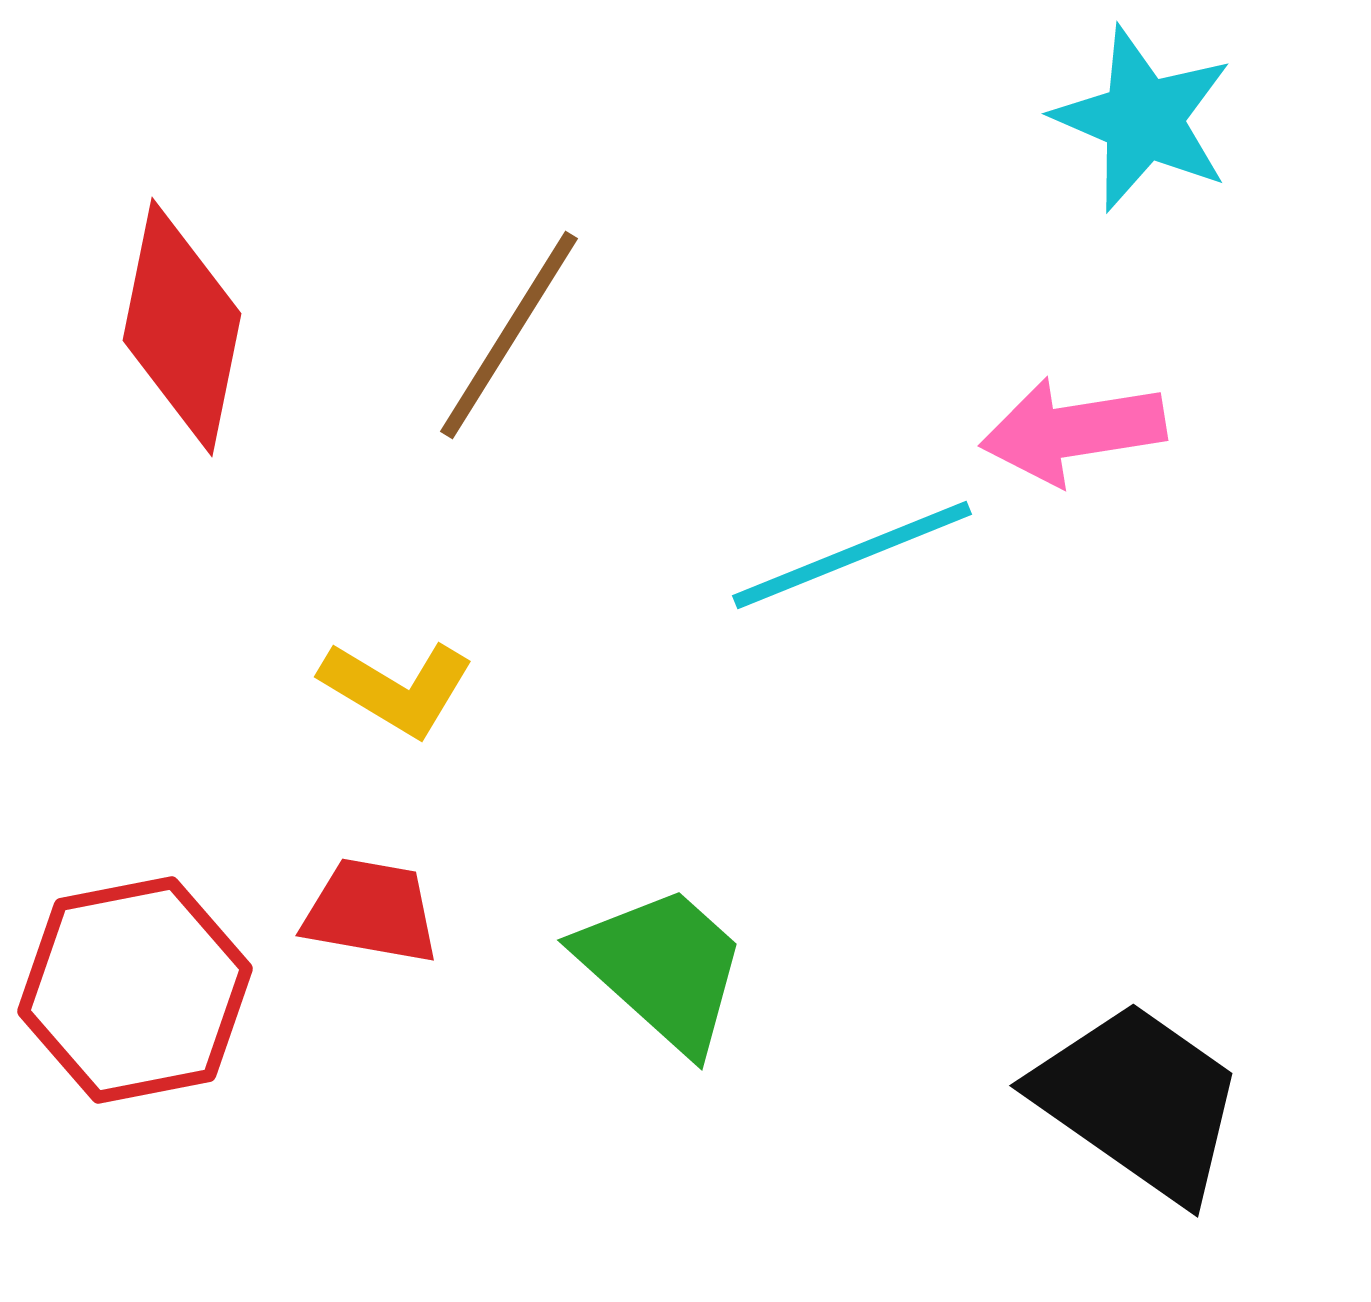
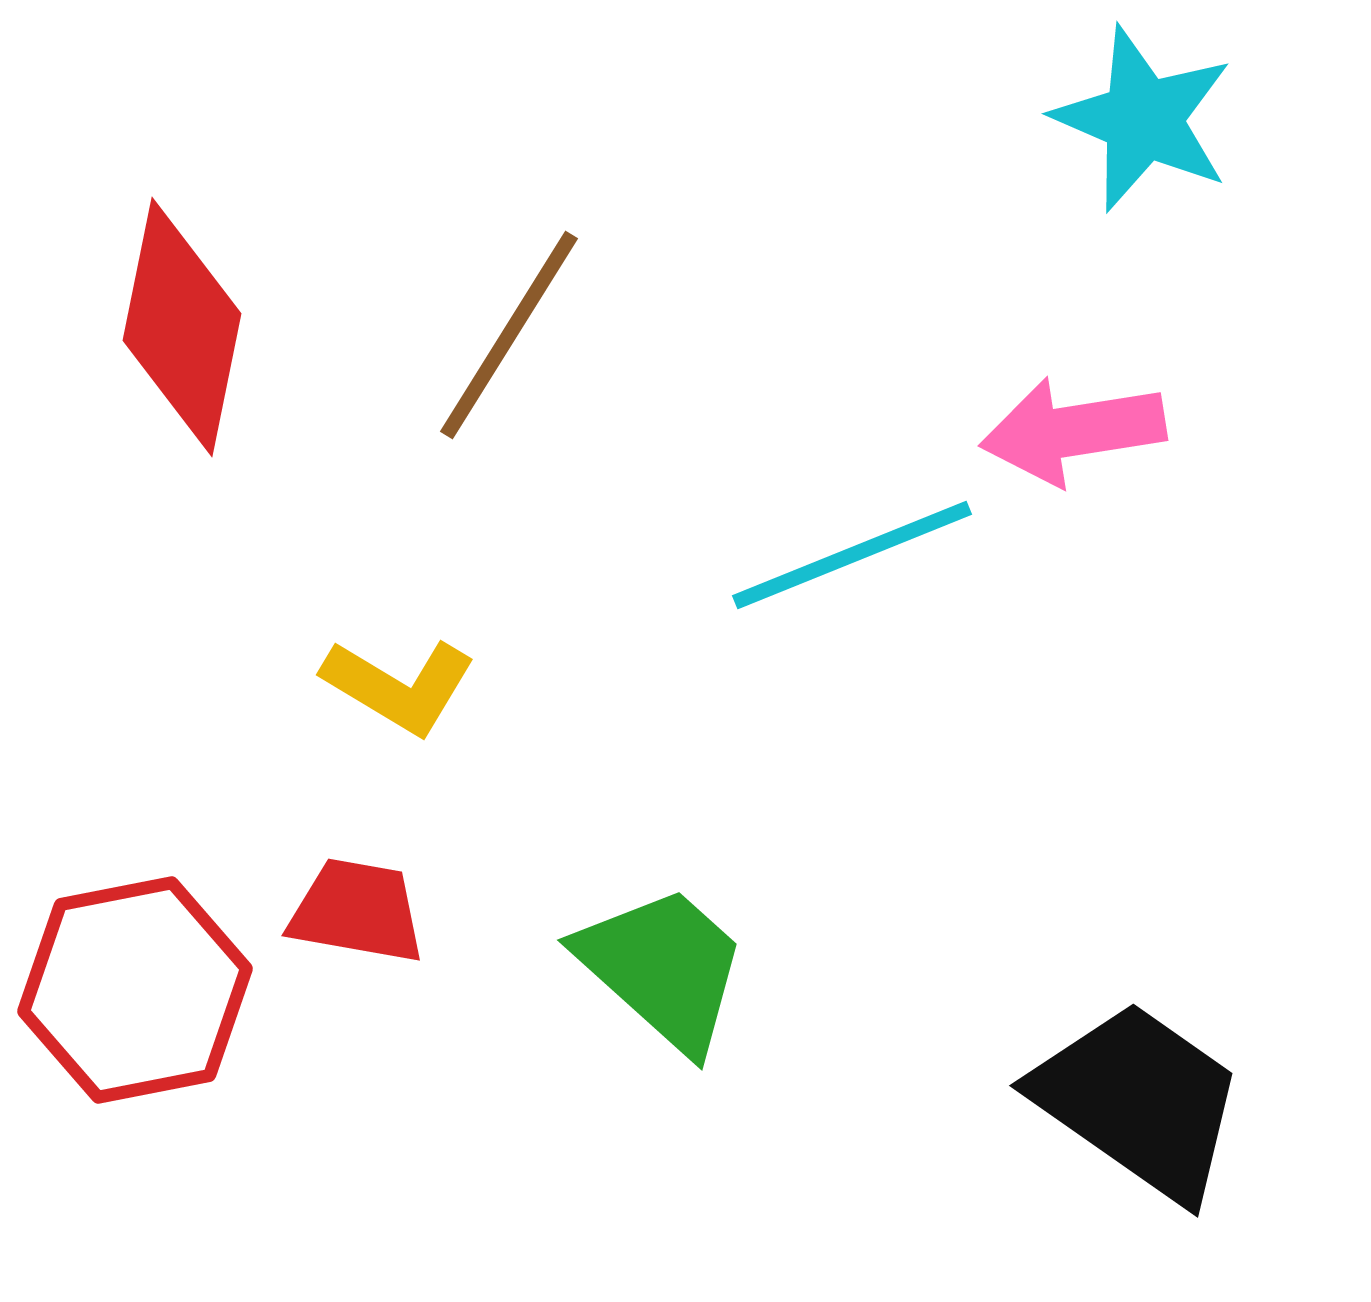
yellow L-shape: moved 2 px right, 2 px up
red trapezoid: moved 14 px left
